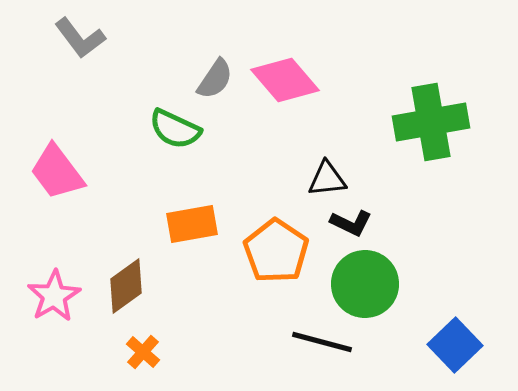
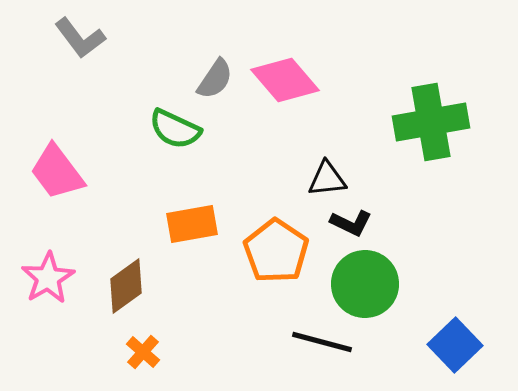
pink star: moved 6 px left, 18 px up
